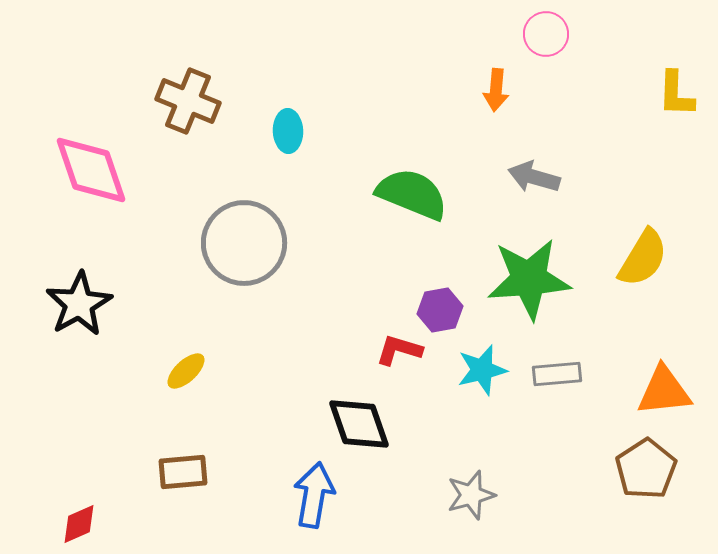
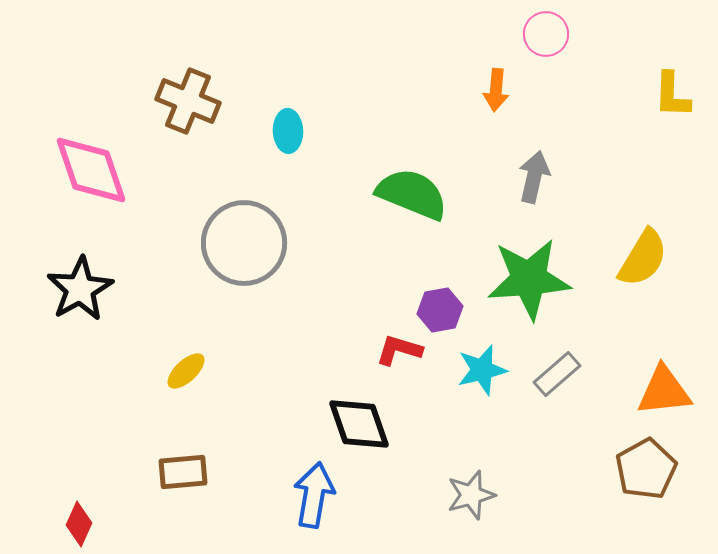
yellow L-shape: moved 4 px left, 1 px down
gray arrow: rotated 87 degrees clockwise
black star: moved 1 px right, 15 px up
gray rectangle: rotated 36 degrees counterclockwise
brown pentagon: rotated 4 degrees clockwise
red diamond: rotated 42 degrees counterclockwise
